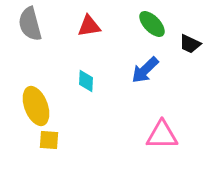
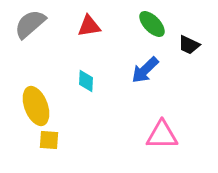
gray semicircle: rotated 64 degrees clockwise
black trapezoid: moved 1 px left, 1 px down
